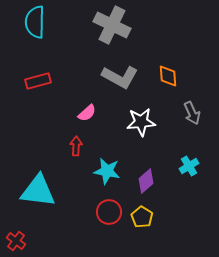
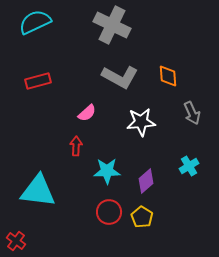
cyan semicircle: rotated 64 degrees clockwise
cyan star: rotated 12 degrees counterclockwise
